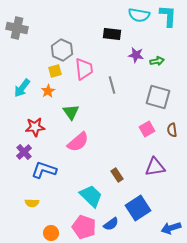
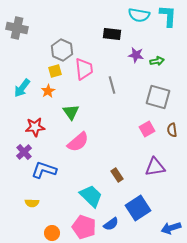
orange circle: moved 1 px right
